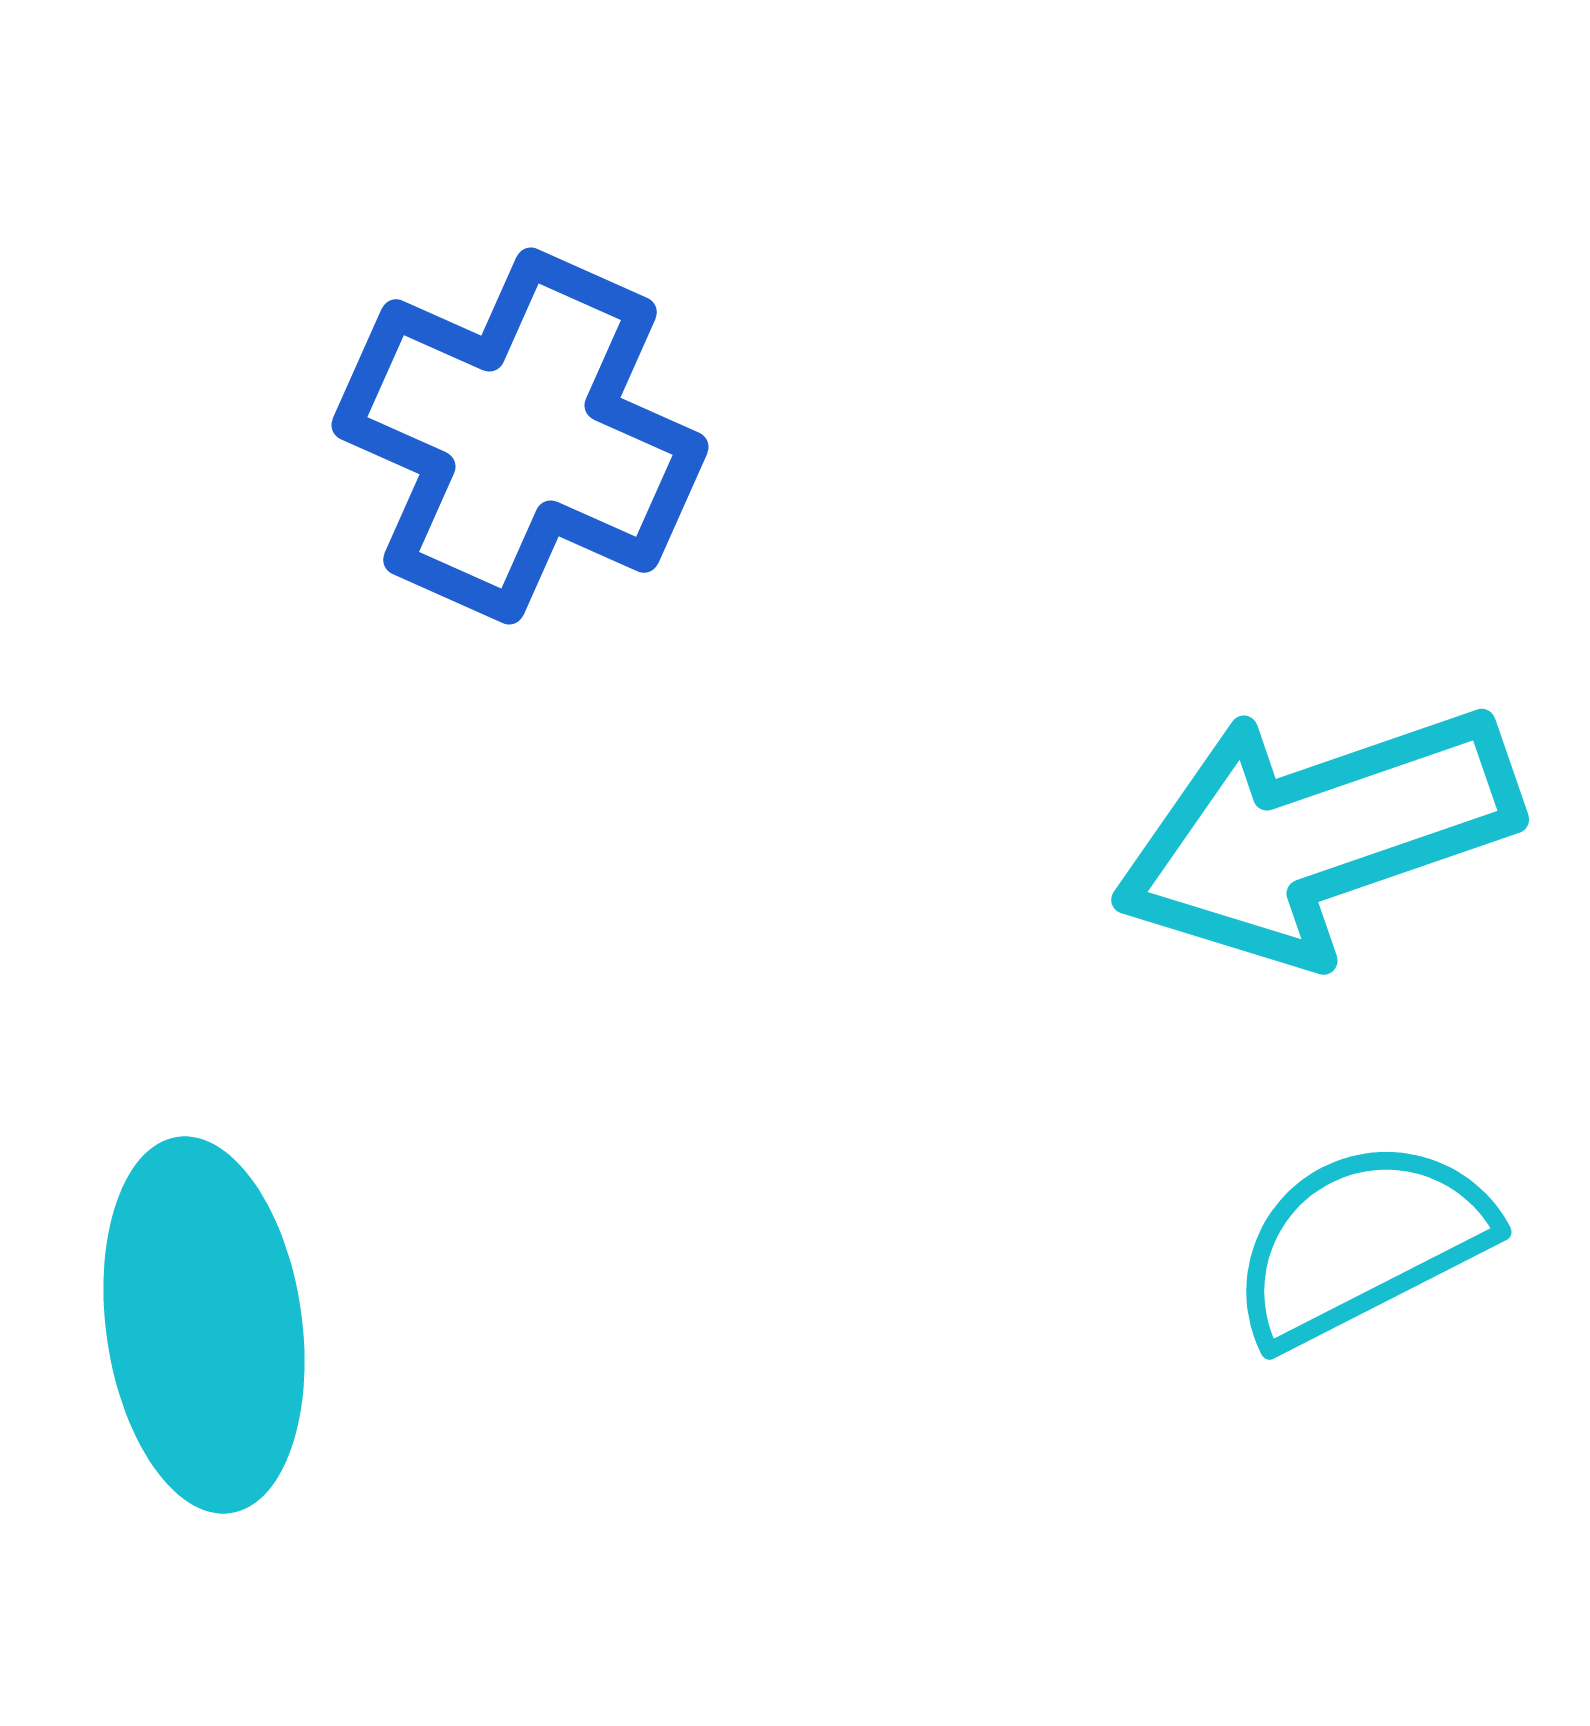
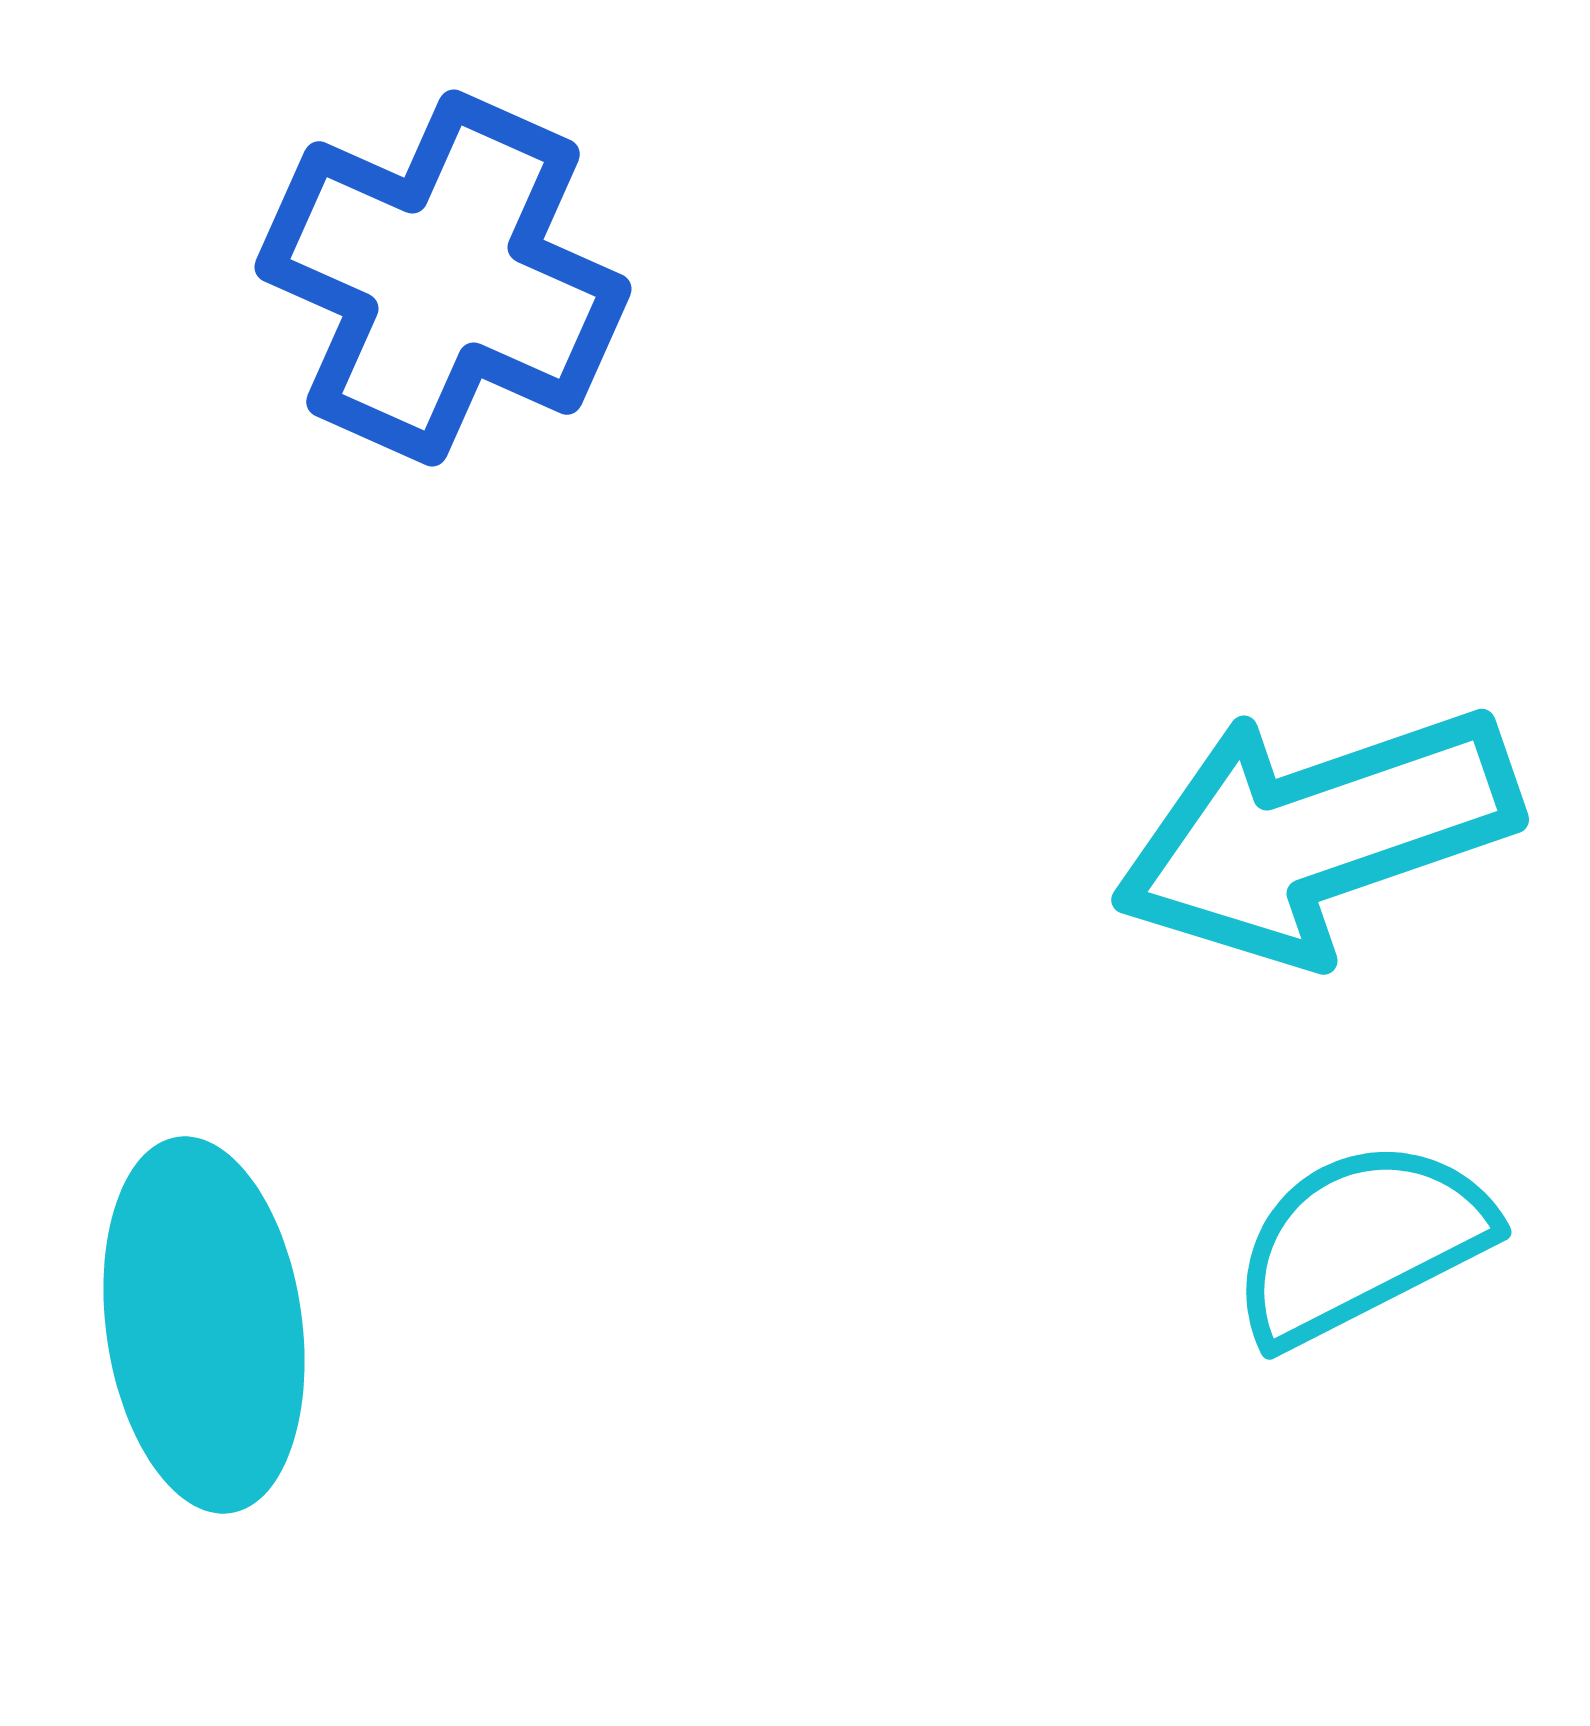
blue cross: moved 77 px left, 158 px up
